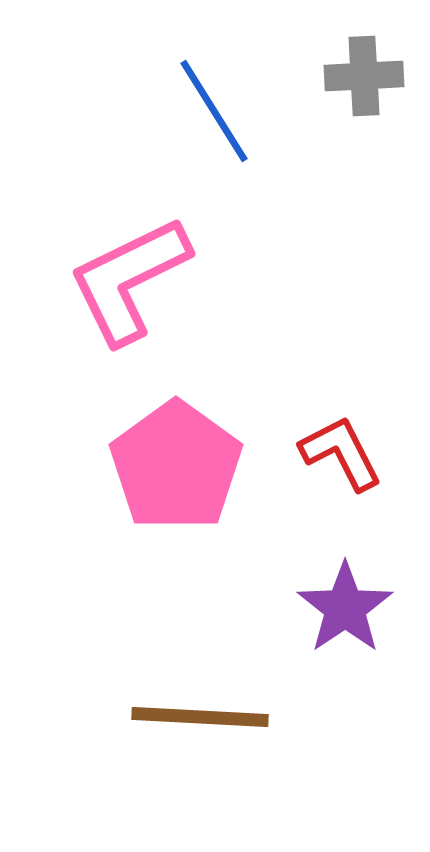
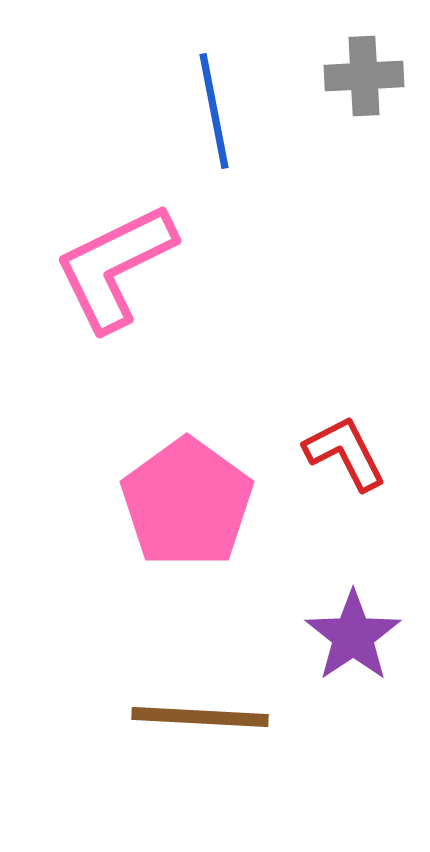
blue line: rotated 21 degrees clockwise
pink L-shape: moved 14 px left, 13 px up
red L-shape: moved 4 px right
pink pentagon: moved 11 px right, 37 px down
purple star: moved 8 px right, 28 px down
